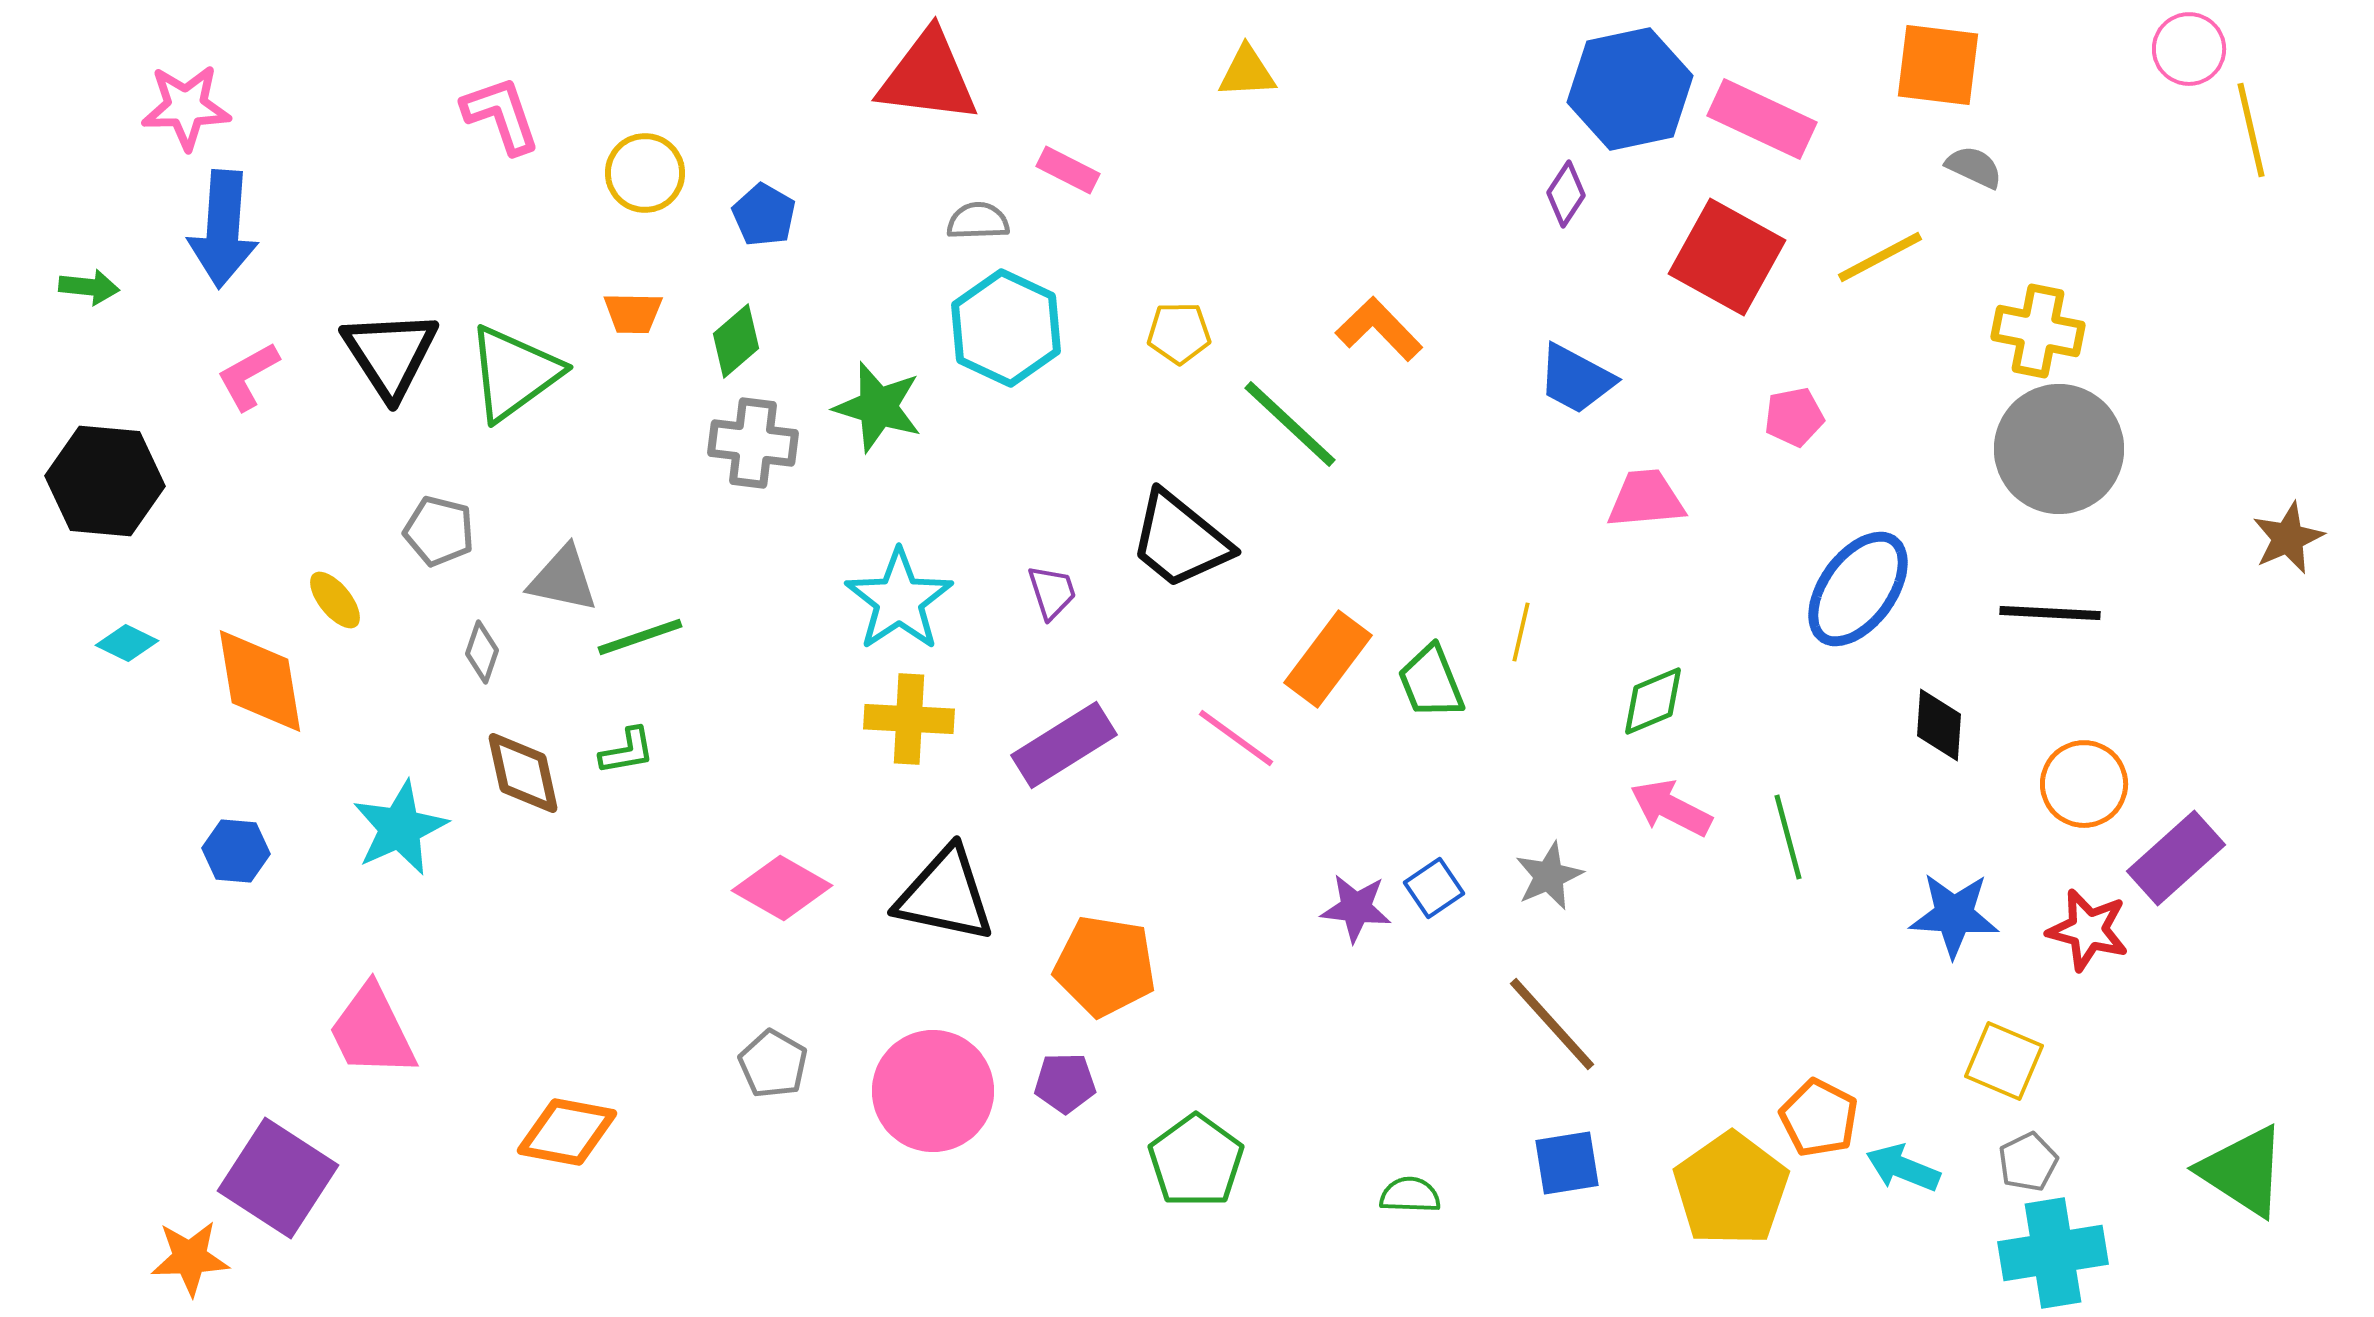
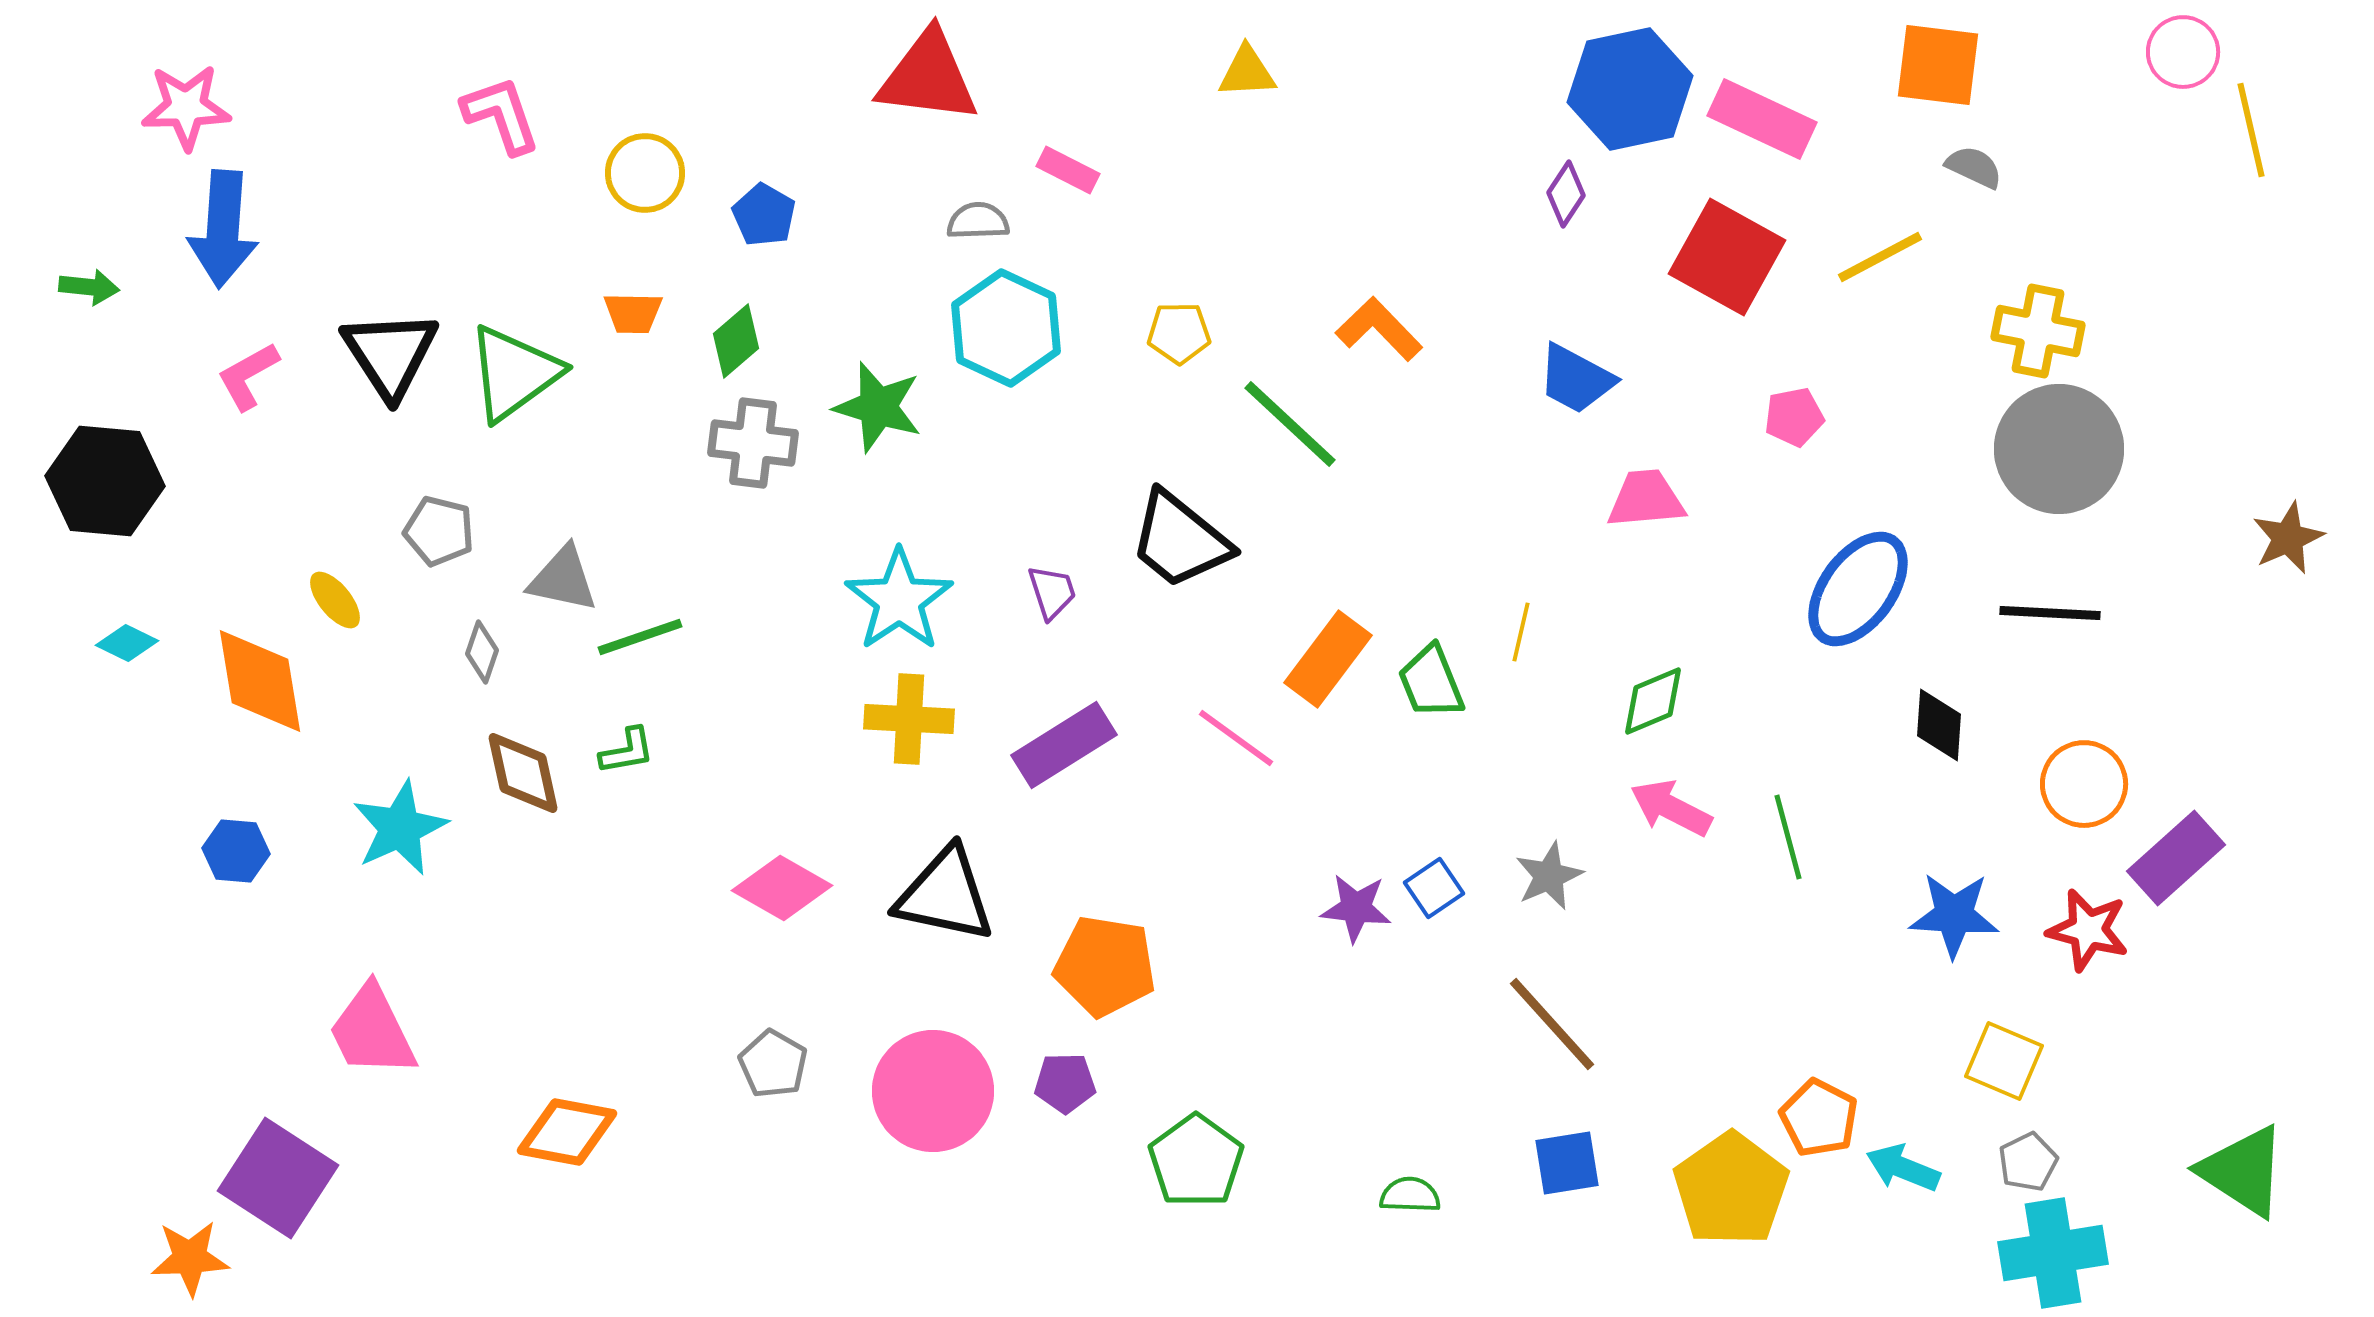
pink circle at (2189, 49): moved 6 px left, 3 px down
